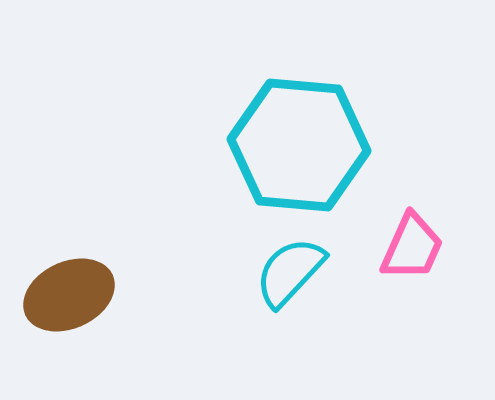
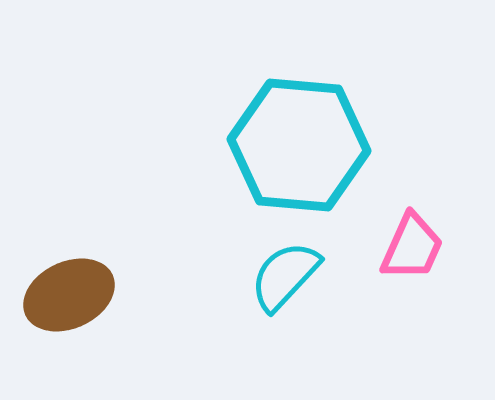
cyan semicircle: moved 5 px left, 4 px down
